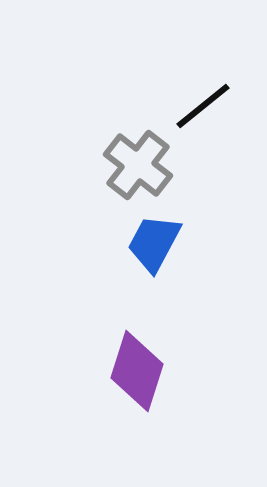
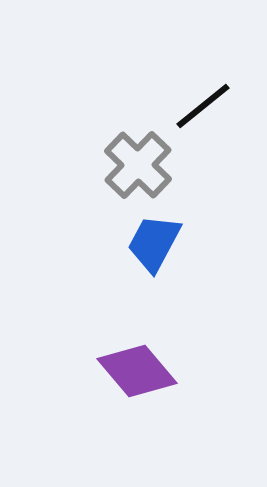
gray cross: rotated 6 degrees clockwise
purple diamond: rotated 58 degrees counterclockwise
